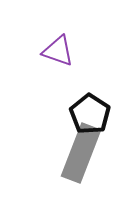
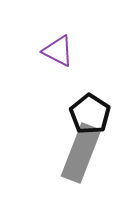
purple triangle: rotated 8 degrees clockwise
